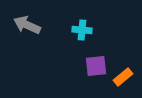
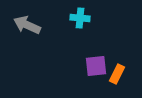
cyan cross: moved 2 px left, 12 px up
orange rectangle: moved 6 px left, 3 px up; rotated 24 degrees counterclockwise
